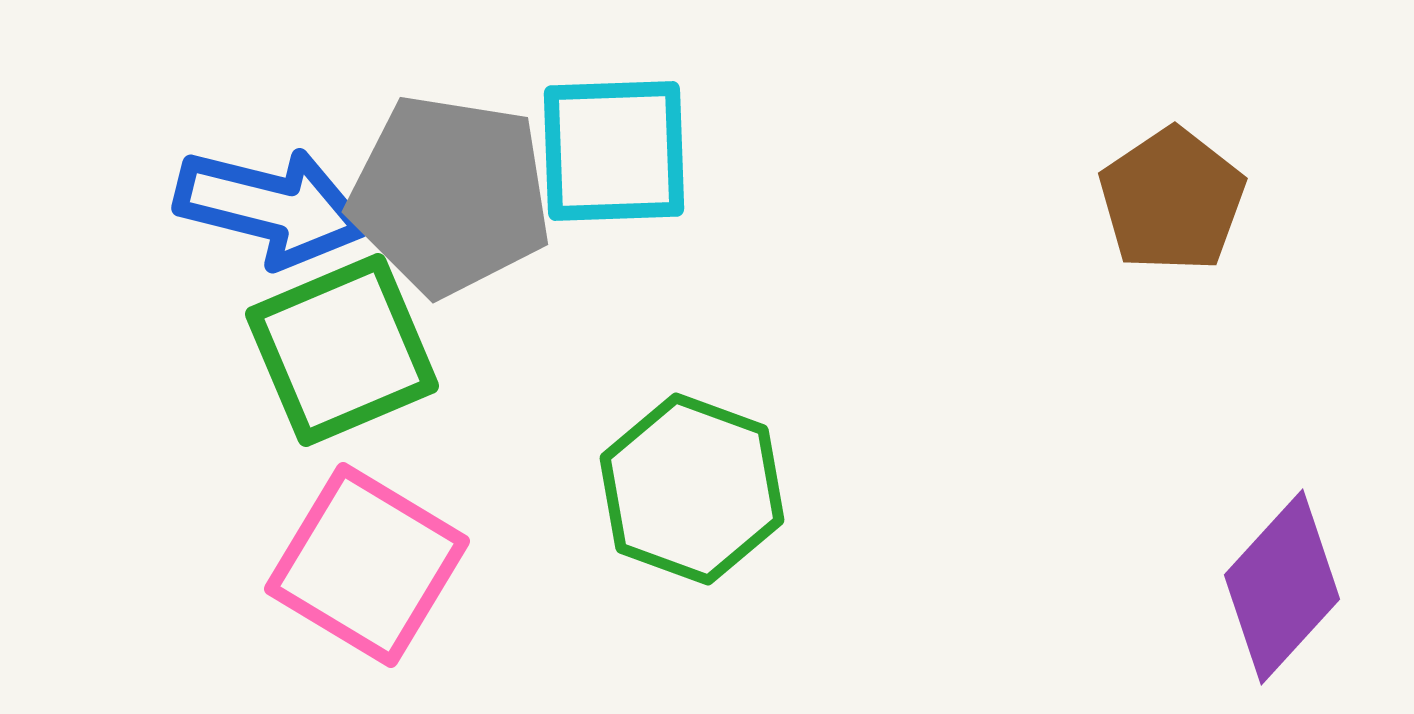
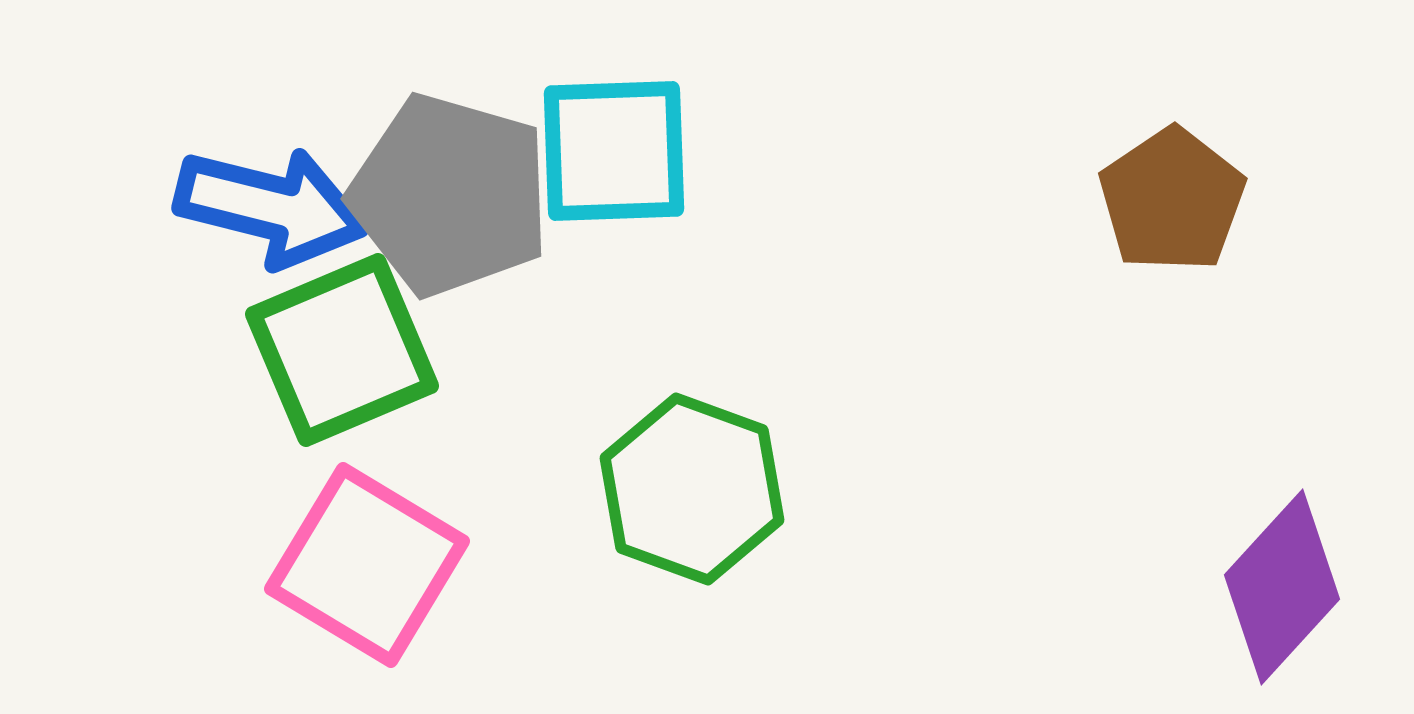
gray pentagon: rotated 7 degrees clockwise
